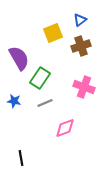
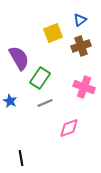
blue star: moved 4 px left; rotated 16 degrees clockwise
pink diamond: moved 4 px right
